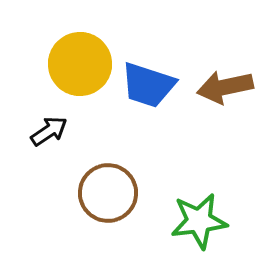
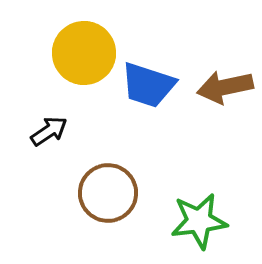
yellow circle: moved 4 px right, 11 px up
